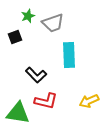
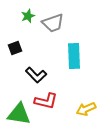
black square: moved 11 px down
cyan rectangle: moved 5 px right, 1 px down
yellow arrow: moved 3 px left, 8 px down
green triangle: moved 1 px right, 1 px down
